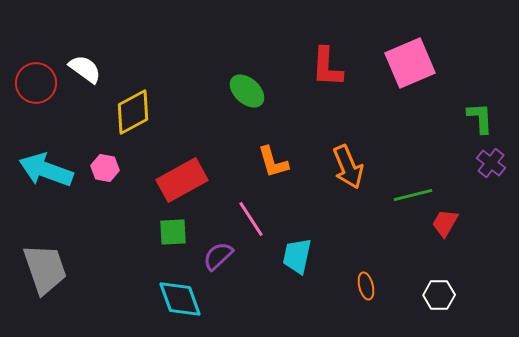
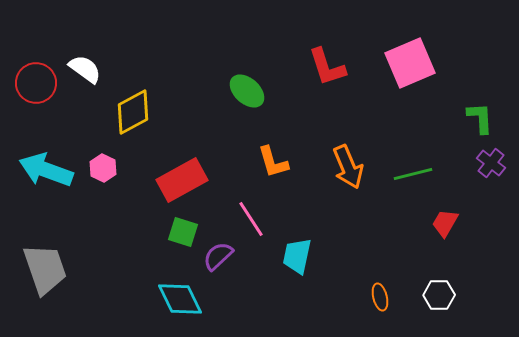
red L-shape: rotated 21 degrees counterclockwise
pink hexagon: moved 2 px left; rotated 16 degrees clockwise
green line: moved 21 px up
green square: moved 10 px right; rotated 20 degrees clockwise
orange ellipse: moved 14 px right, 11 px down
cyan diamond: rotated 6 degrees counterclockwise
